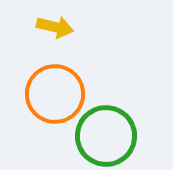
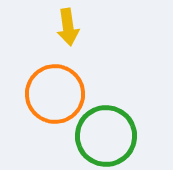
yellow arrow: moved 13 px right; rotated 69 degrees clockwise
